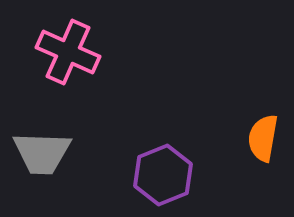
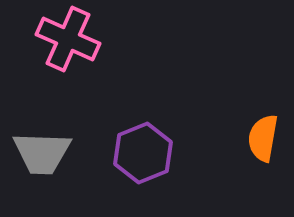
pink cross: moved 13 px up
purple hexagon: moved 20 px left, 22 px up
